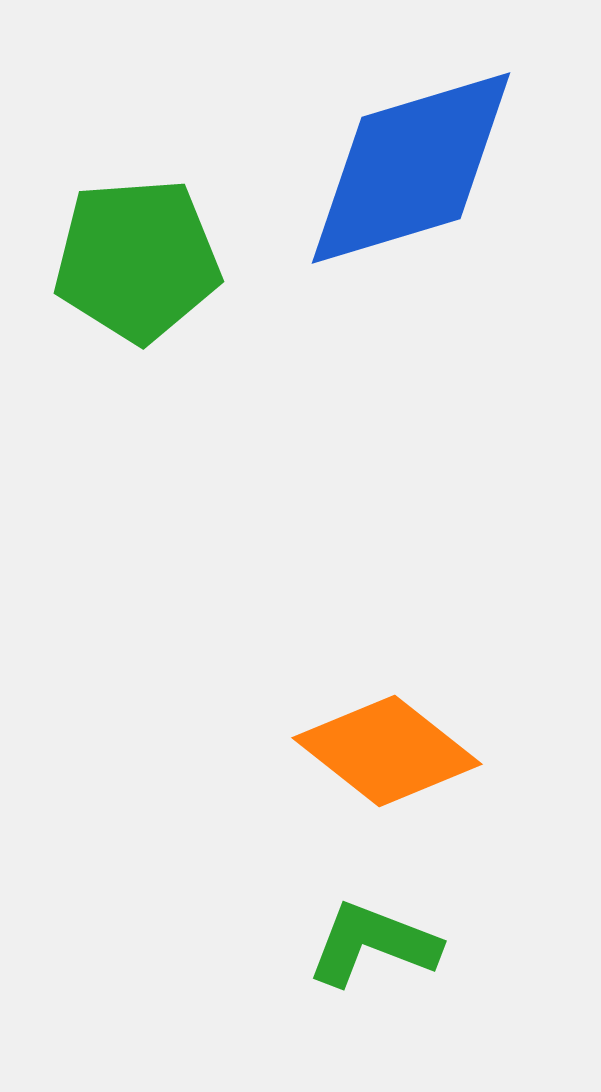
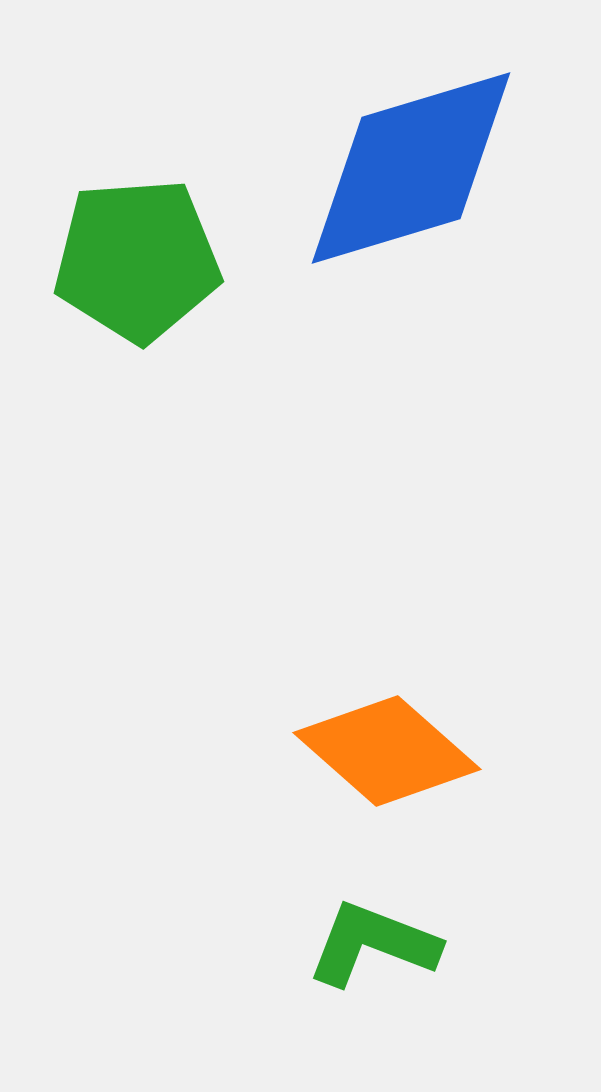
orange diamond: rotated 3 degrees clockwise
